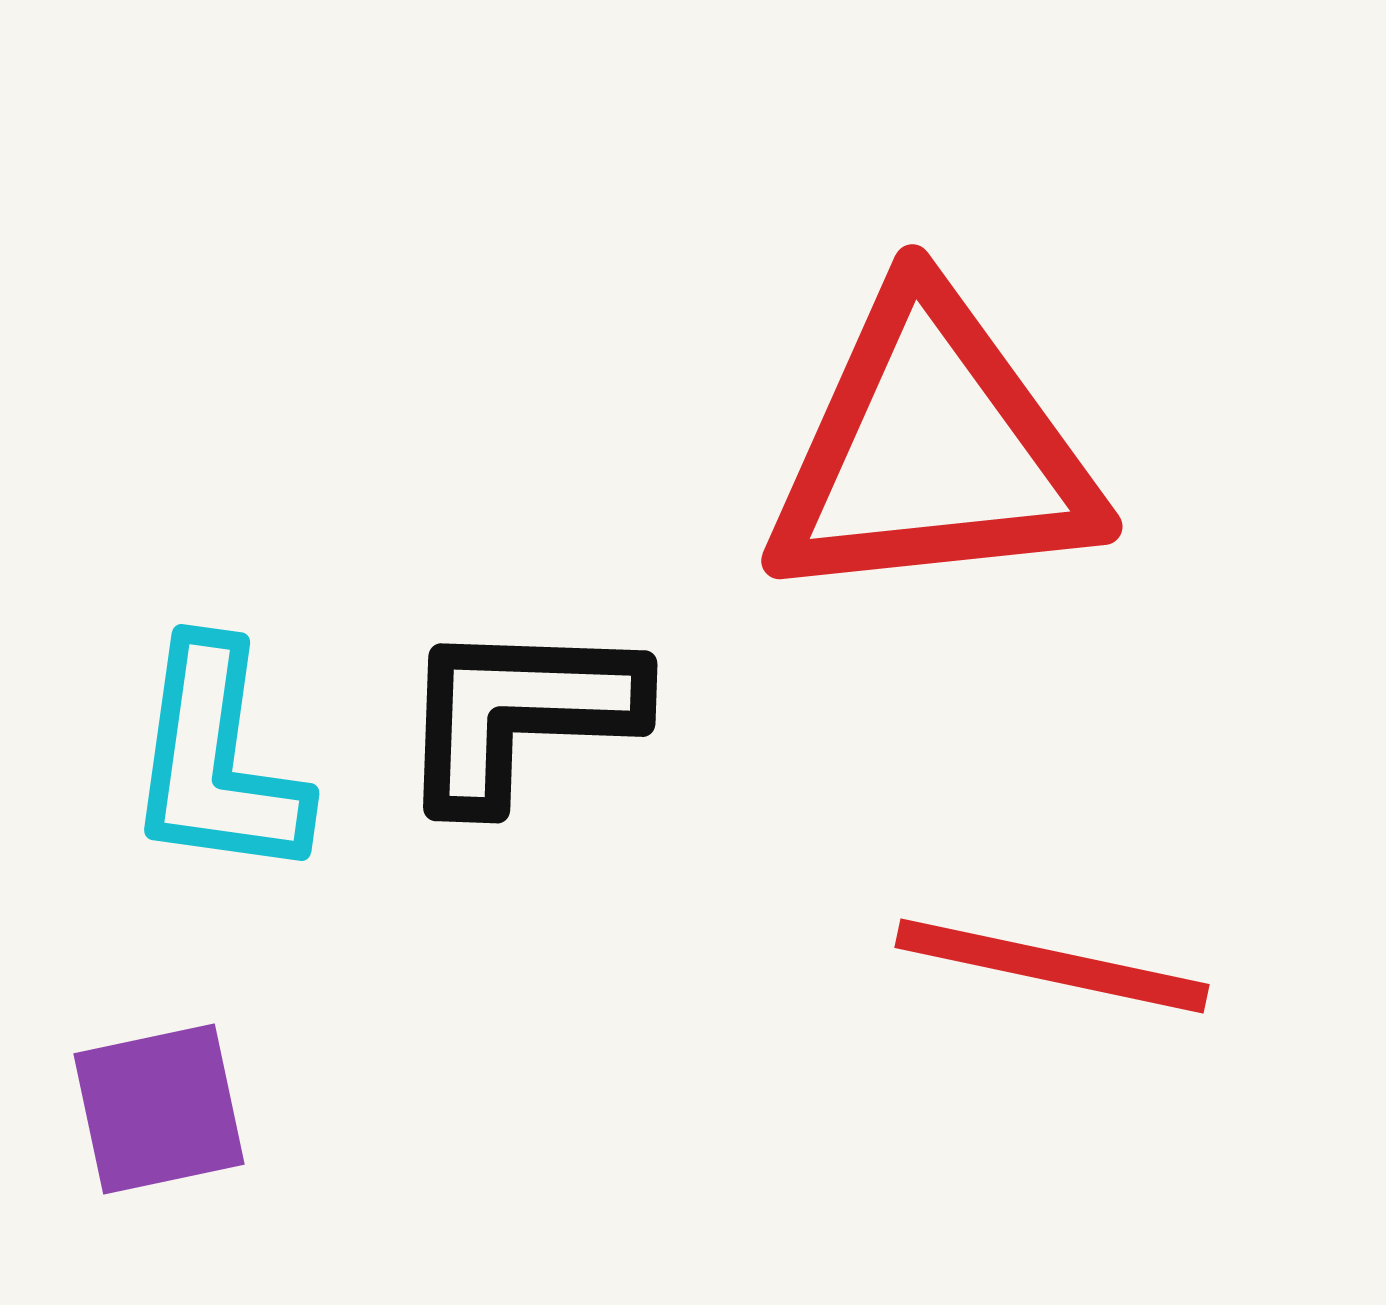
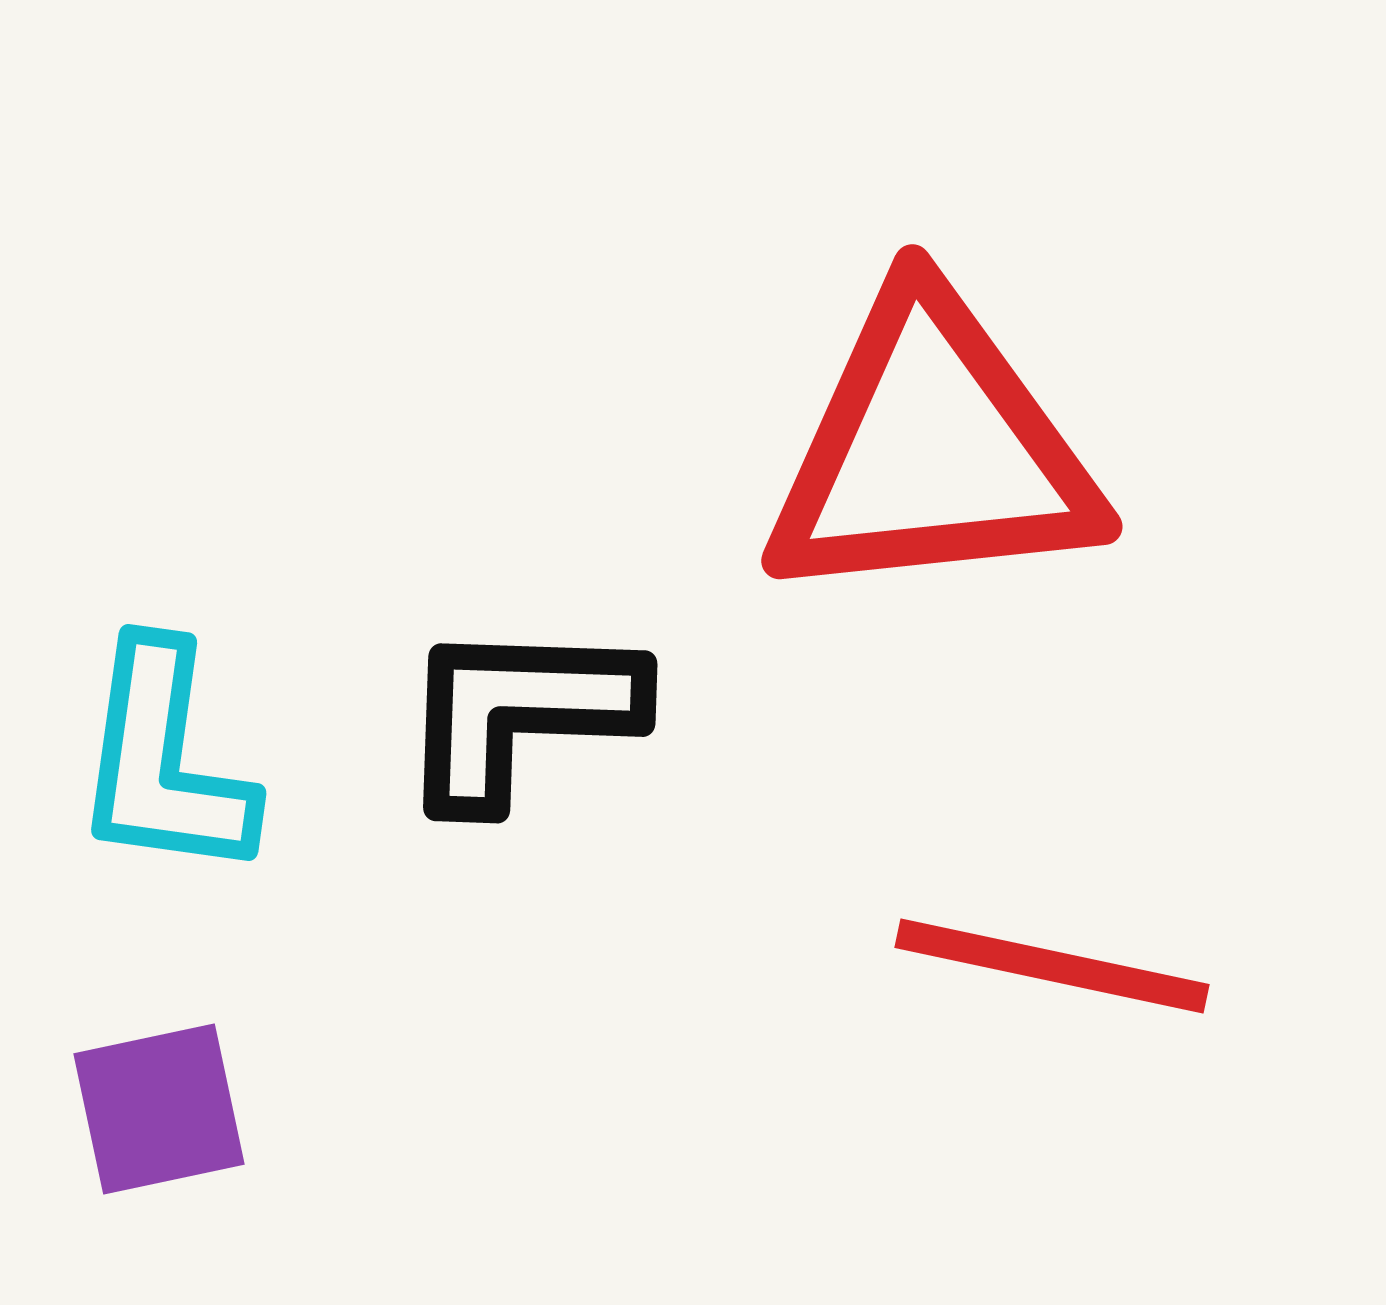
cyan L-shape: moved 53 px left
